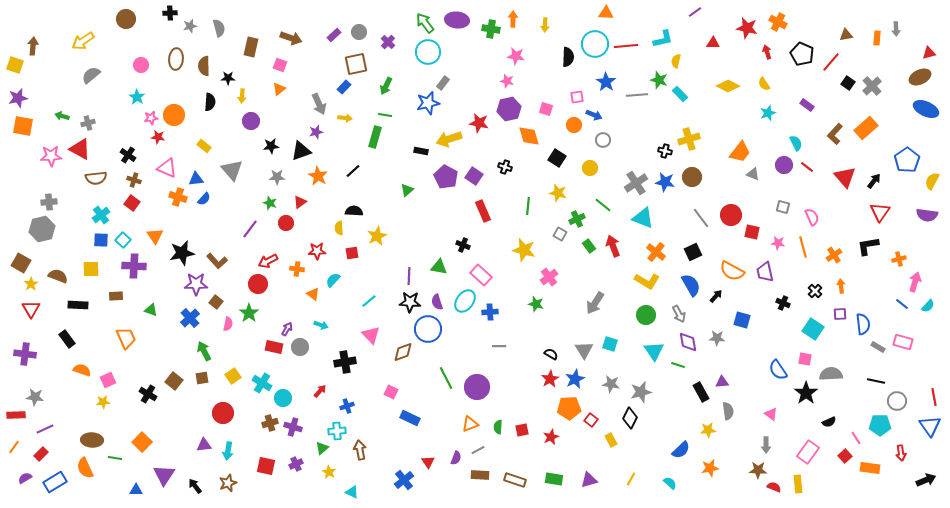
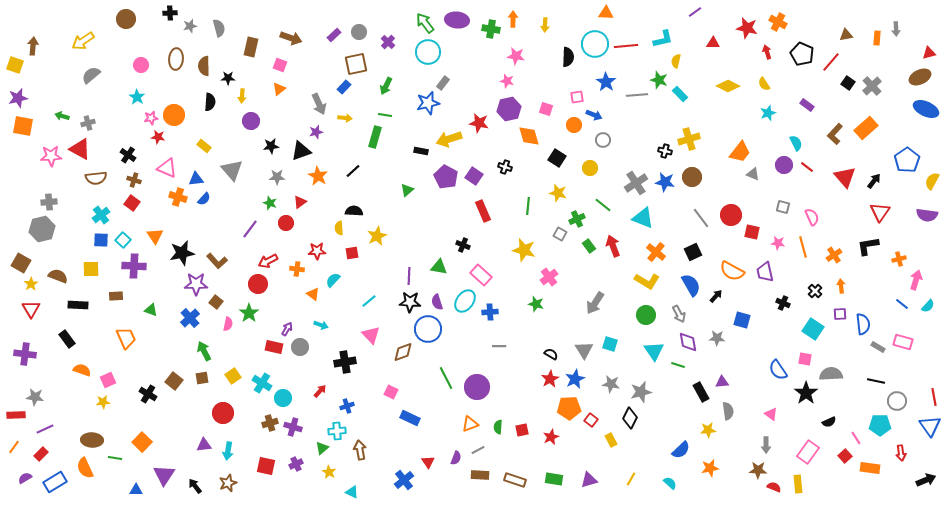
pink arrow at (915, 282): moved 1 px right, 2 px up
